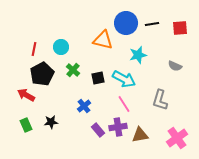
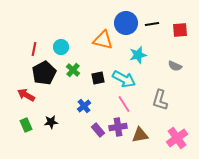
red square: moved 2 px down
black pentagon: moved 2 px right, 1 px up
